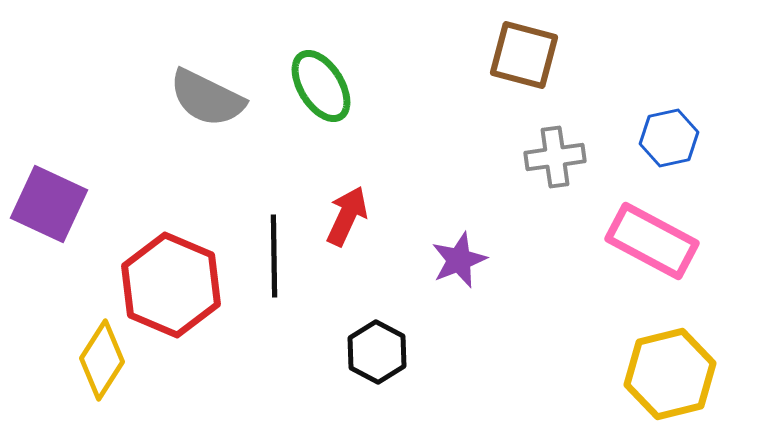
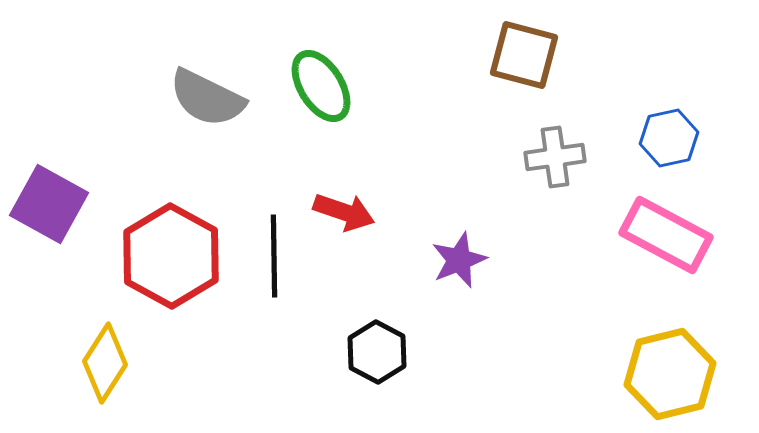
purple square: rotated 4 degrees clockwise
red arrow: moved 3 px left, 4 px up; rotated 84 degrees clockwise
pink rectangle: moved 14 px right, 6 px up
red hexagon: moved 29 px up; rotated 6 degrees clockwise
yellow diamond: moved 3 px right, 3 px down
